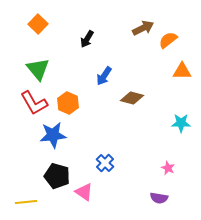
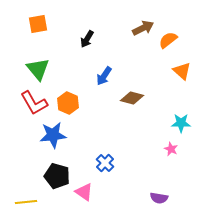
orange square: rotated 36 degrees clockwise
orange triangle: rotated 42 degrees clockwise
pink star: moved 3 px right, 19 px up
